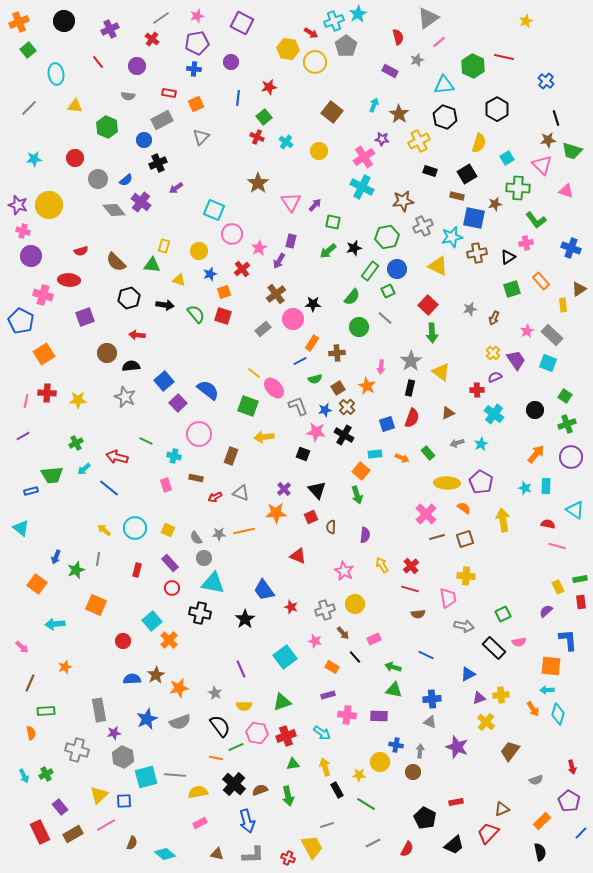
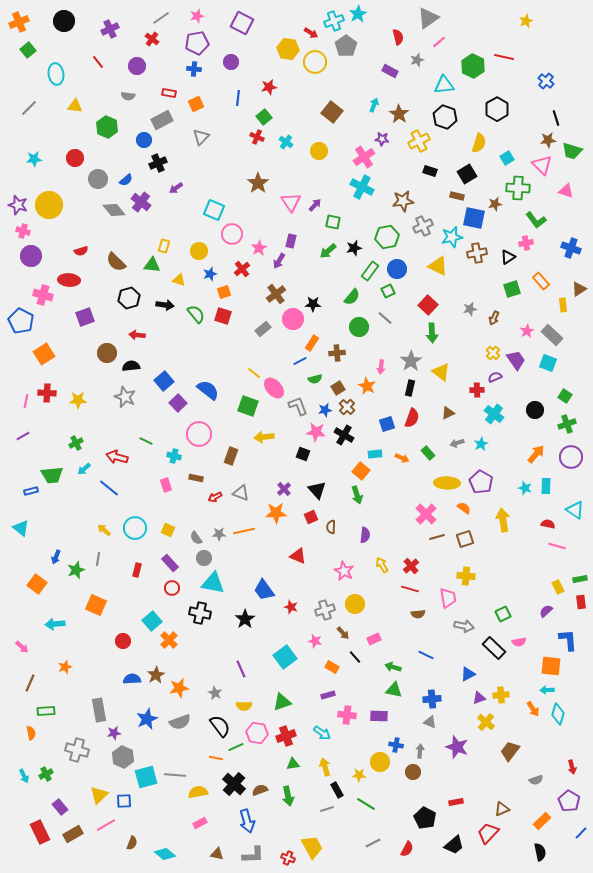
gray line at (327, 825): moved 16 px up
